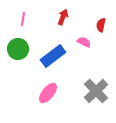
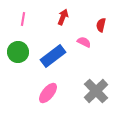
green circle: moved 3 px down
